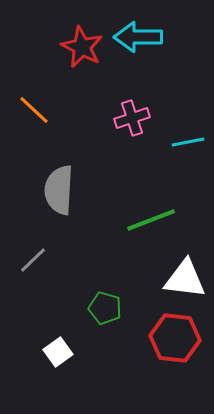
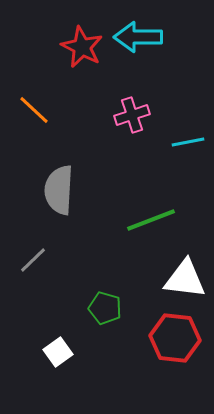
pink cross: moved 3 px up
